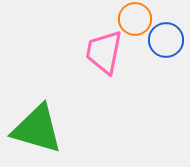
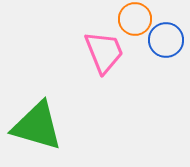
pink trapezoid: rotated 147 degrees clockwise
green triangle: moved 3 px up
